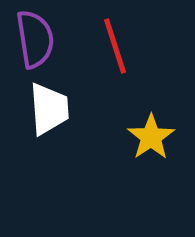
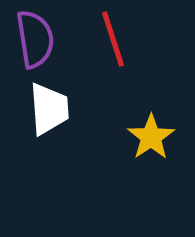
red line: moved 2 px left, 7 px up
